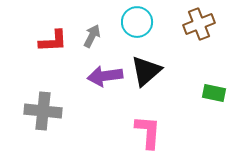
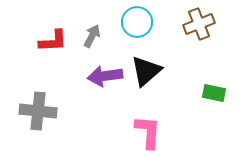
gray cross: moved 5 px left
